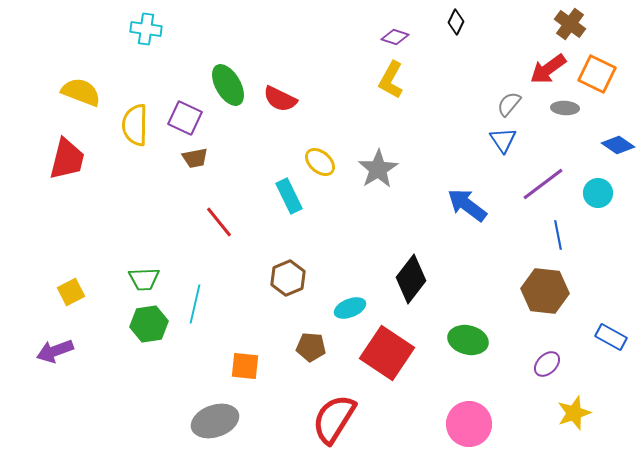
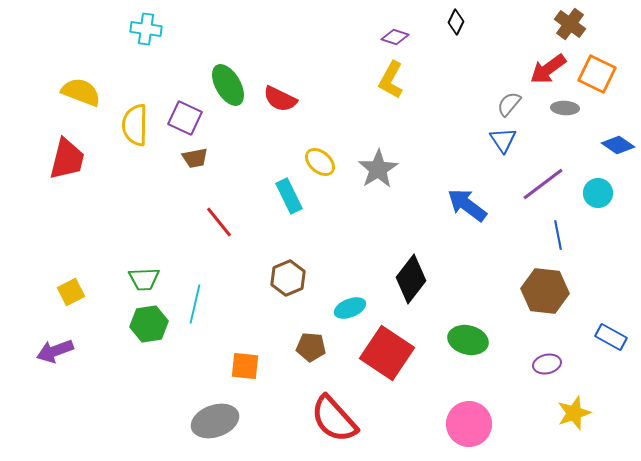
purple ellipse at (547, 364): rotated 32 degrees clockwise
red semicircle at (334, 419): rotated 74 degrees counterclockwise
